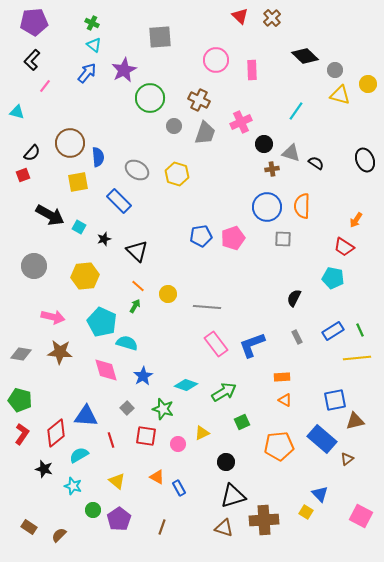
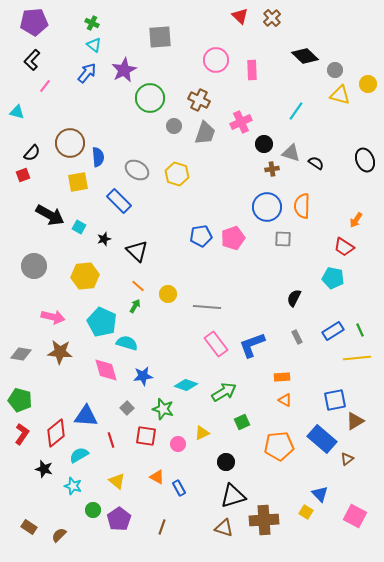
blue star at (143, 376): rotated 24 degrees clockwise
brown triangle at (355, 421): rotated 18 degrees counterclockwise
pink square at (361, 516): moved 6 px left
